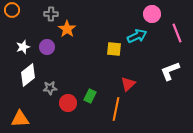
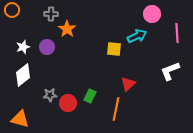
pink line: rotated 18 degrees clockwise
white diamond: moved 5 px left
gray star: moved 7 px down
orange triangle: rotated 18 degrees clockwise
